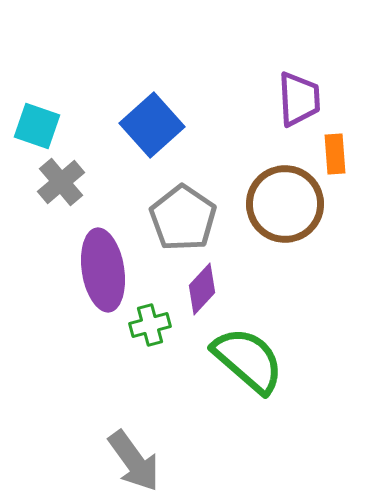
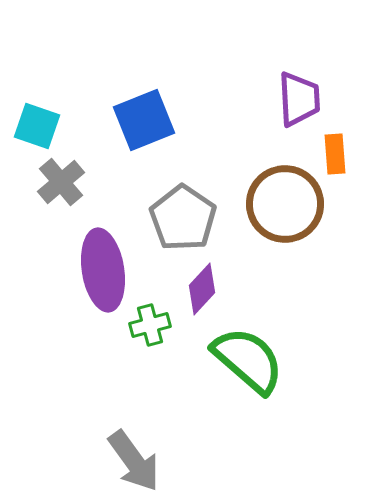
blue square: moved 8 px left, 5 px up; rotated 20 degrees clockwise
